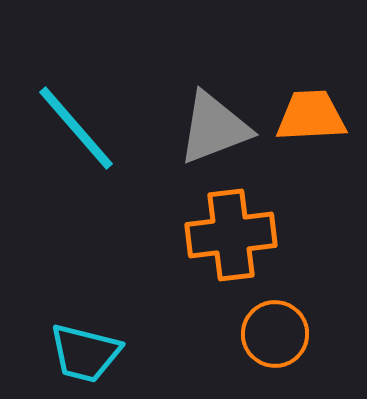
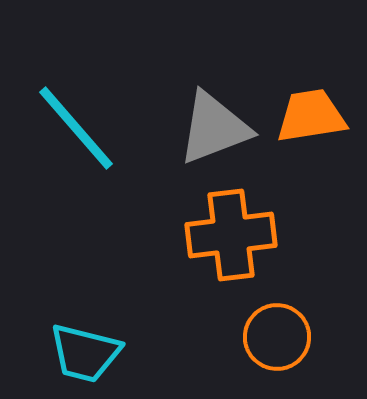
orange trapezoid: rotated 6 degrees counterclockwise
orange circle: moved 2 px right, 3 px down
